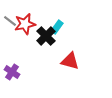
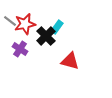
purple cross: moved 8 px right, 23 px up
